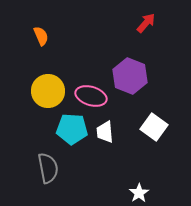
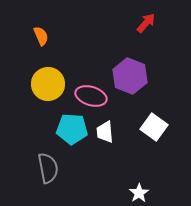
yellow circle: moved 7 px up
